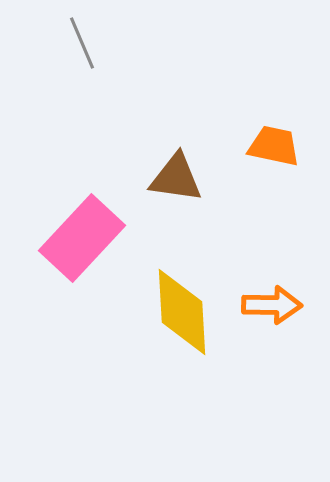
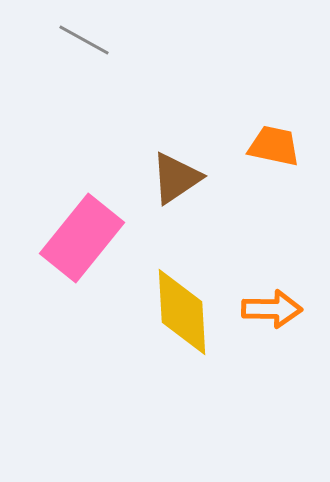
gray line: moved 2 px right, 3 px up; rotated 38 degrees counterclockwise
brown triangle: rotated 42 degrees counterclockwise
pink rectangle: rotated 4 degrees counterclockwise
orange arrow: moved 4 px down
